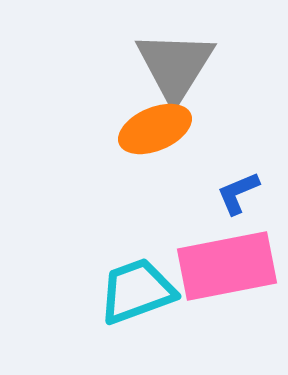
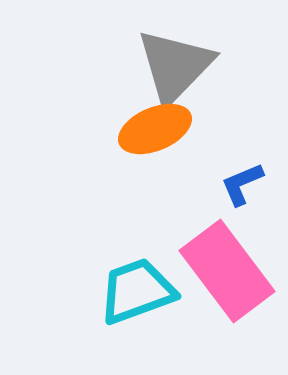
gray triangle: rotated 12 degrees clockwise
blue L-shape: moved 4 px right, 9 px up
pink rectangle: moved 5 px down; rotated 64 degrees clockwise
